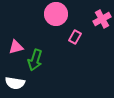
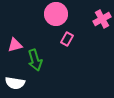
pink rectangle: moved 8 px left, 2 px down
pink triangle: moved 1 px left, 2 px up
green arrow: rotated 35 degrees counterclockwise
